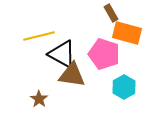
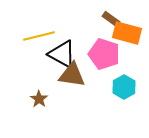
brown rectangle: moved 6 px down; rotated 24 degrees counterclockwise
